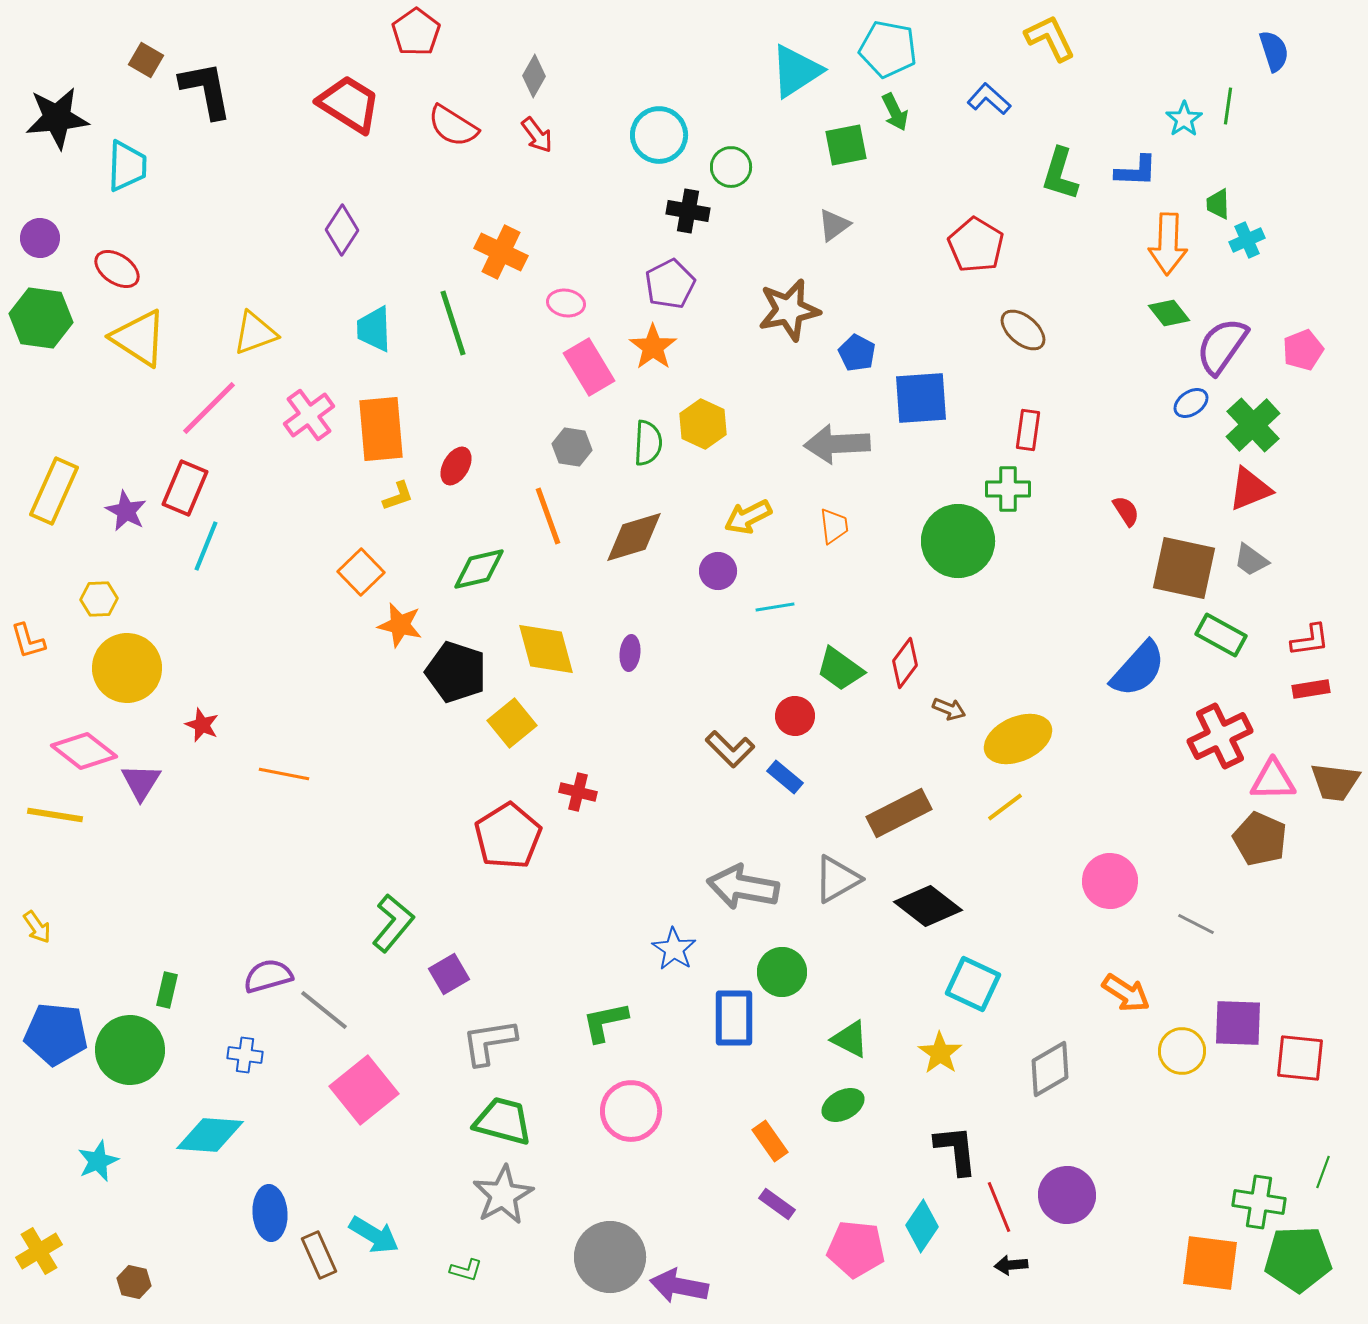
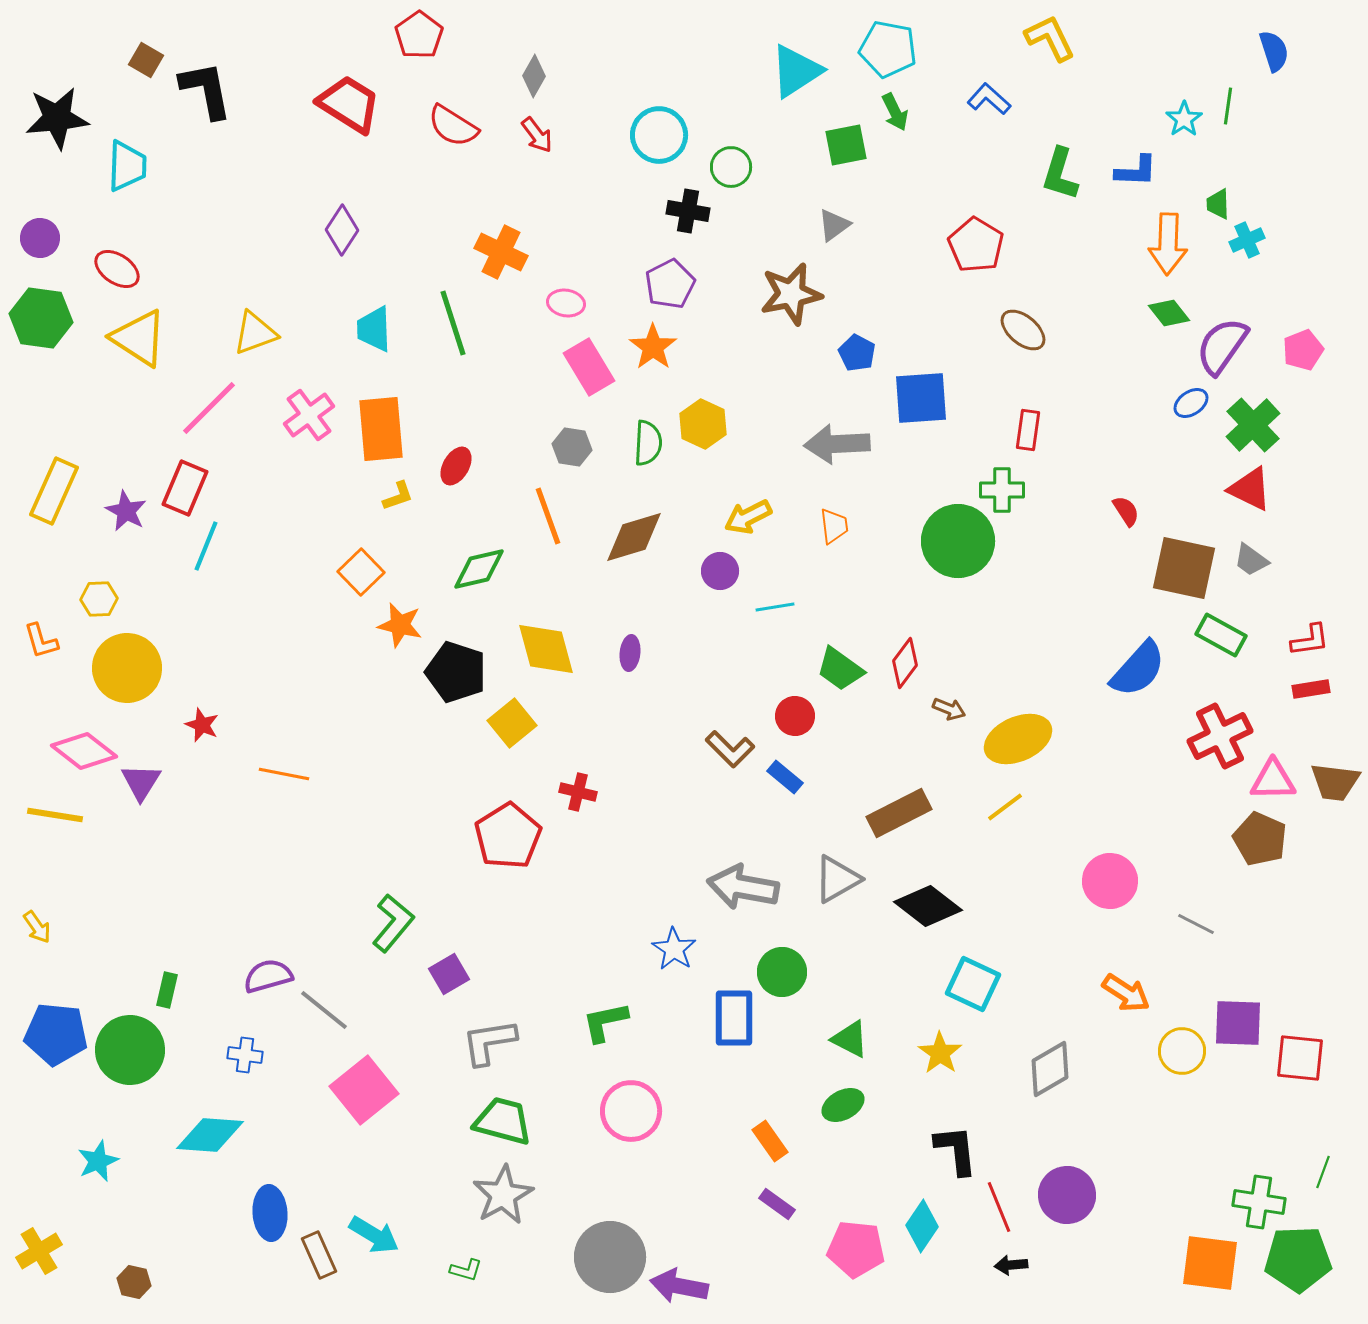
red pentagon at (416, 32): moved 3 px right, 3 px down
brown star at (789, 310): moved 2 px right, 16 px up
green cross at (1008, 489): moved 6 px left, 1 px down
red triangle at (1250, 489): rotated 48 degrees clockwise
purple circle at (718, 571): moved 2 px right
orange L-shape at (28, 641): moved 13 px right
